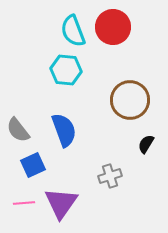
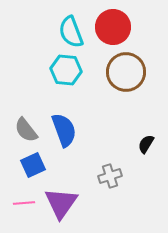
cyan semicircle: moved 2 px left, 1 px down
brown circle: moved 4 px left, 28 px up
gray semicircle: moved 8 px right
